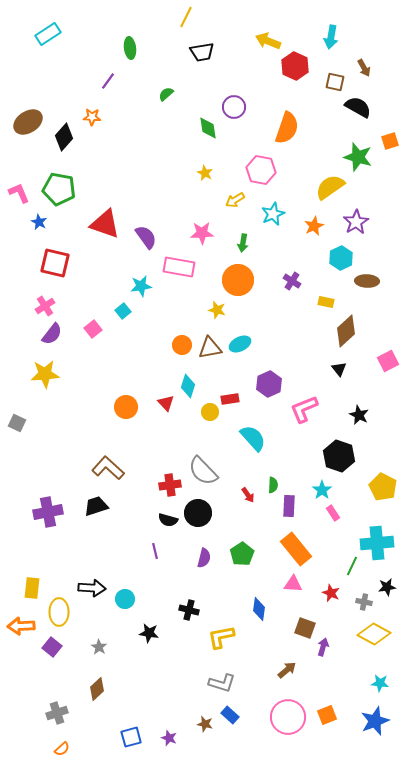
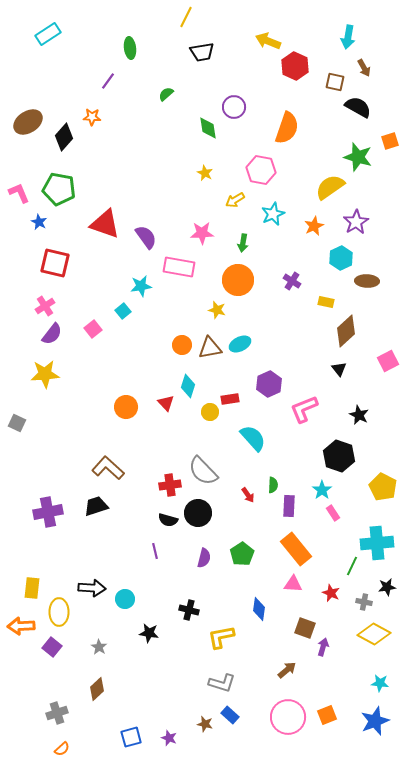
cyan arrow at (331, 37): moved 17 px right
